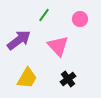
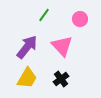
purple arrow: moved 8 px right, 7 px down; rotated 15 degrees counterclockwise
pink triangle: moved 4 px right
black cross: moved 7 px left
